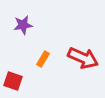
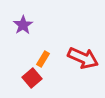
purple star: rotated 24 degrees counterclockwise
red square: moved 19 px right, 3 px up; rotated 30 degrees clockwise
